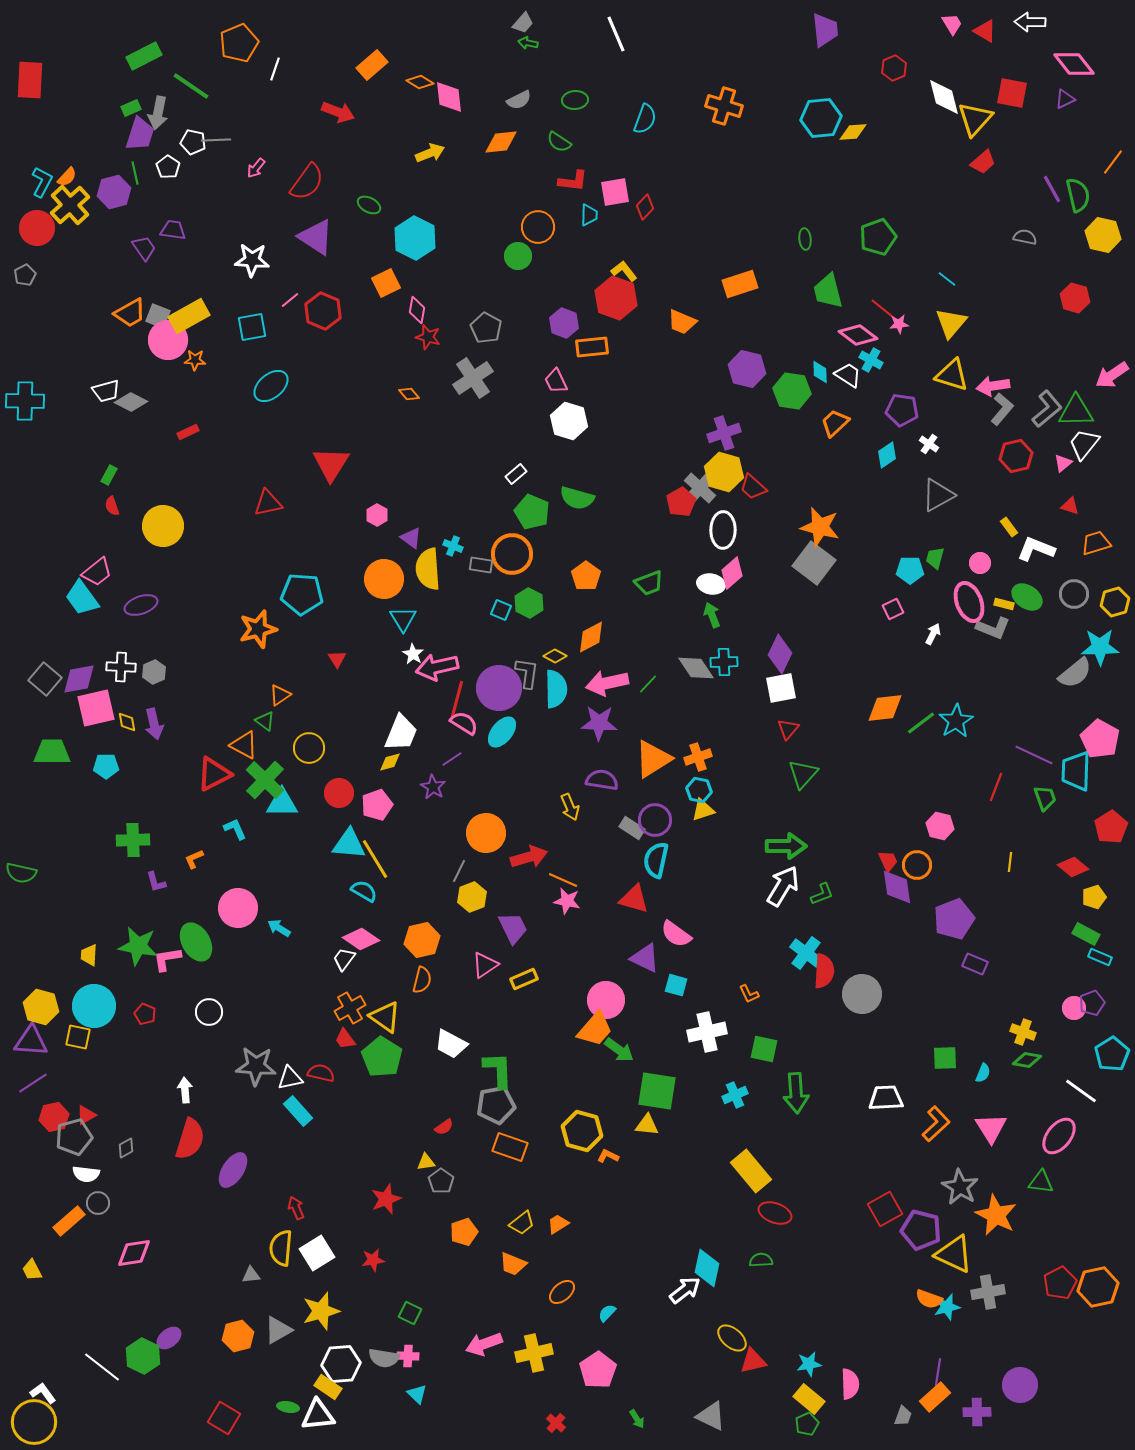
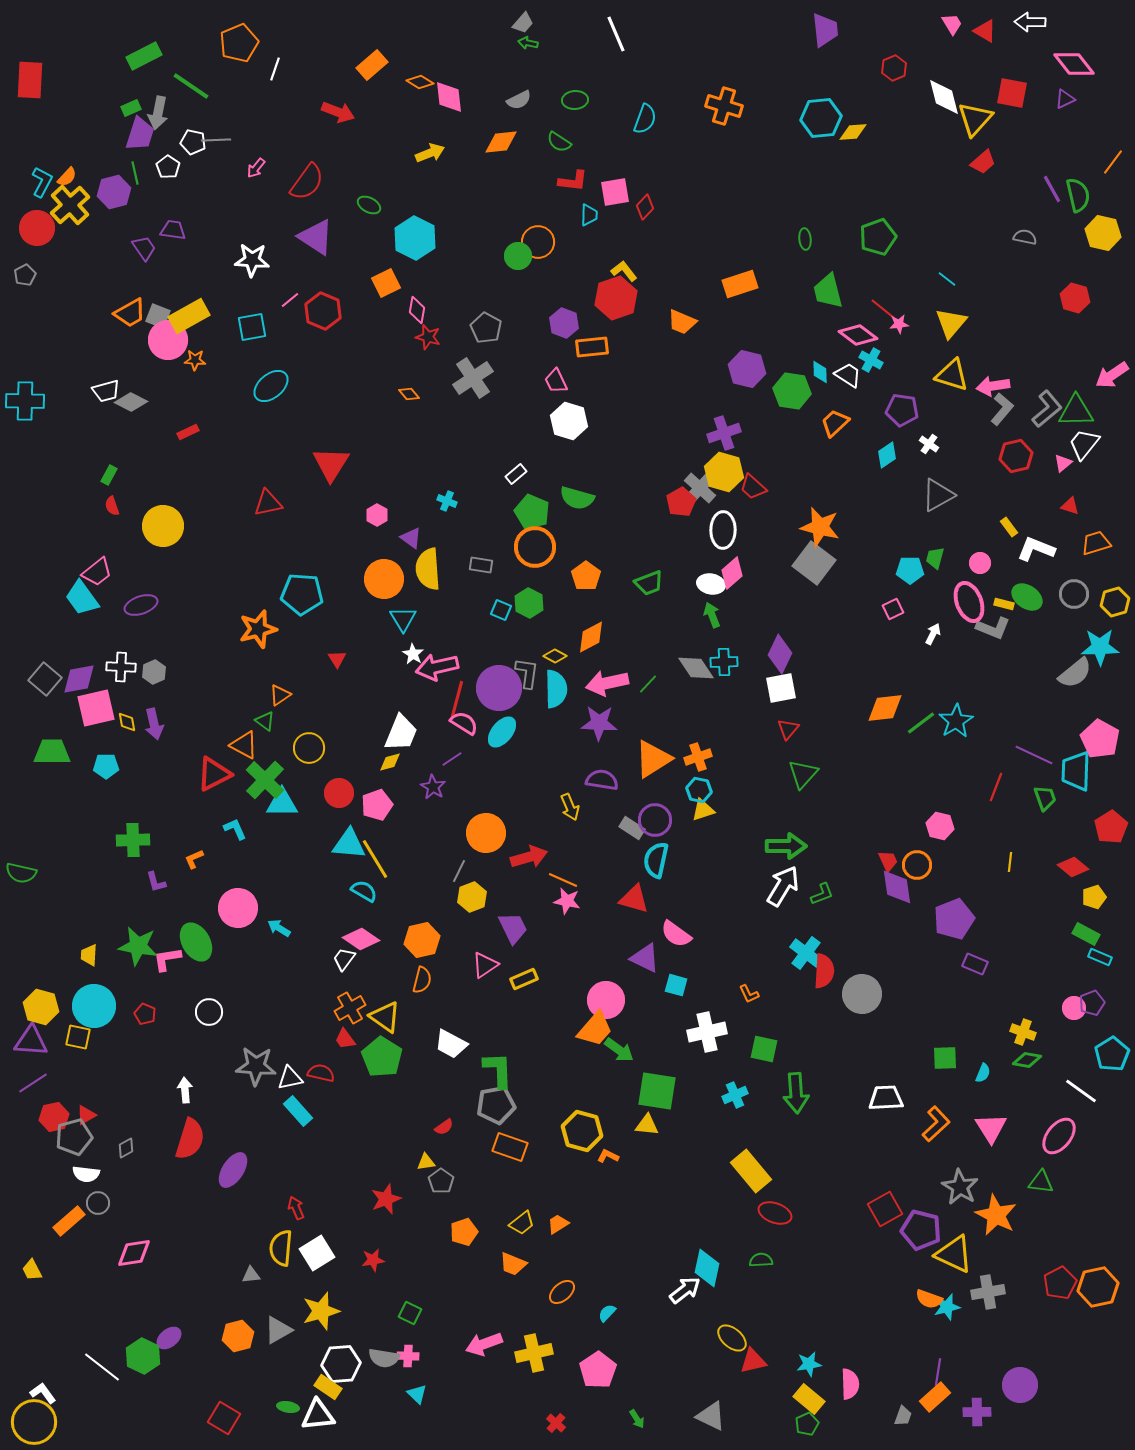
orange circle at (538, 227): moved 15 px down
yellow hexagon at (1103, 235): moved 2 px up
red hexagon at (616, 298): rotated 21 degrees clockwise
cyan cross at (453, 546): moved 6 px left, 45 px up
orange circle at (512, 554): moved 23 px right, 7 px up
